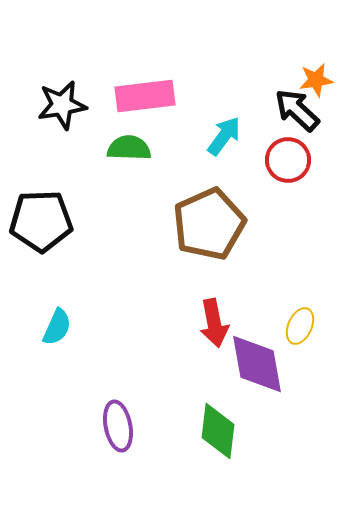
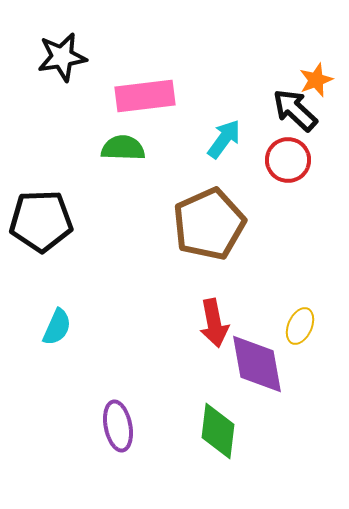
orange star: rotated 12 degrees counterclockwise
black star: moved 48 px up
black arrow: moved 2 px left
cyan arrow: moved 3 px down
green semicircle: moved 6 px left
